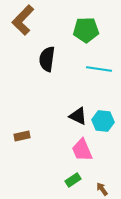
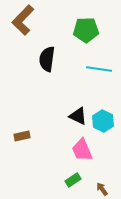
cyan hexagon: rotated 20 degrees clockwise
